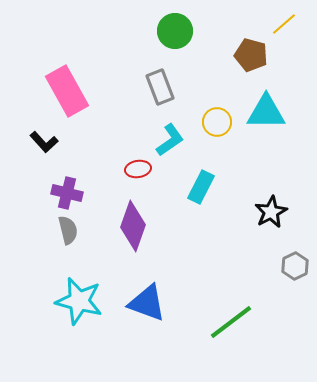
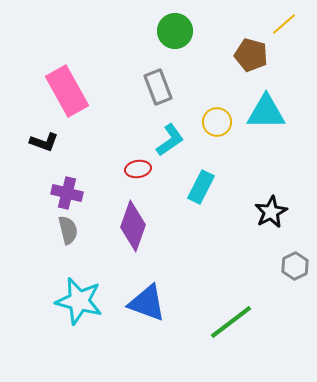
gray rectangle: moved 2 px left
black L-shape: rotated 28 degrees counterclockwise
